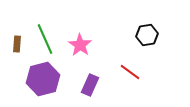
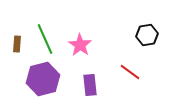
purple rectangle: rotated 30 degrees counterclockwise
